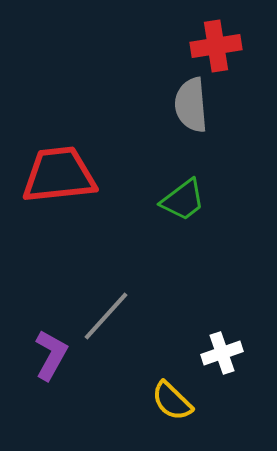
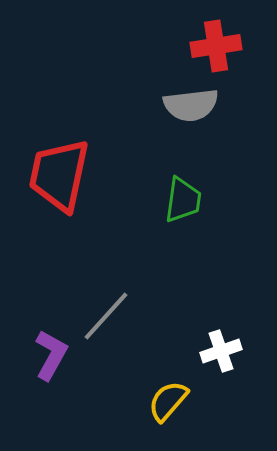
gray semicircle: rotated 92 degrees counterclockwise
red trapezoid: rotated 72 degrees counterclockwise
green trapezoid: rotated 45 degrees counterclockwise
white cross: moved 1 px left, 2 px up
yellow semicircle: moved 4 px left; rotated 87 degrees clockwise
